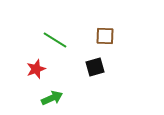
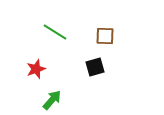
green line: moved 8 px up
green arrow: moved 2 px down; rotated 25 degrees counterclockwise
